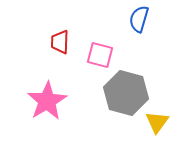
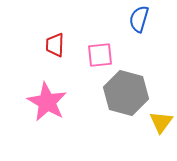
red trapezoid: moved 5 px left, 3 px down
pink square: rotated 20 degrees counterclockwise
pink star: moved 1 px down; rotated 12 degrees counterclockwise
yellow triangle: moved 4 px right
